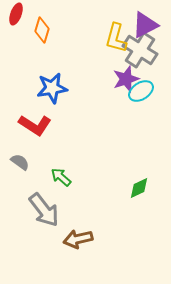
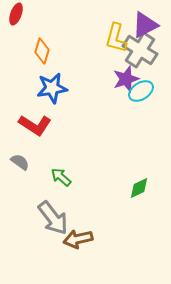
orange diamond: moved 21 px down
gray arrow: moved 9 px right, 8 px down
